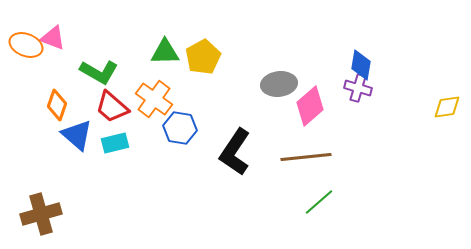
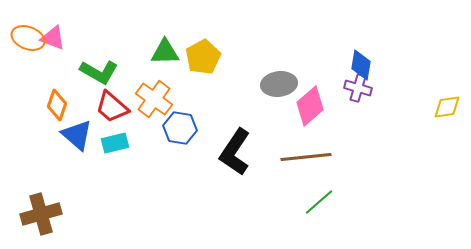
orange ellipse: moved 2 px right, 7 px up
